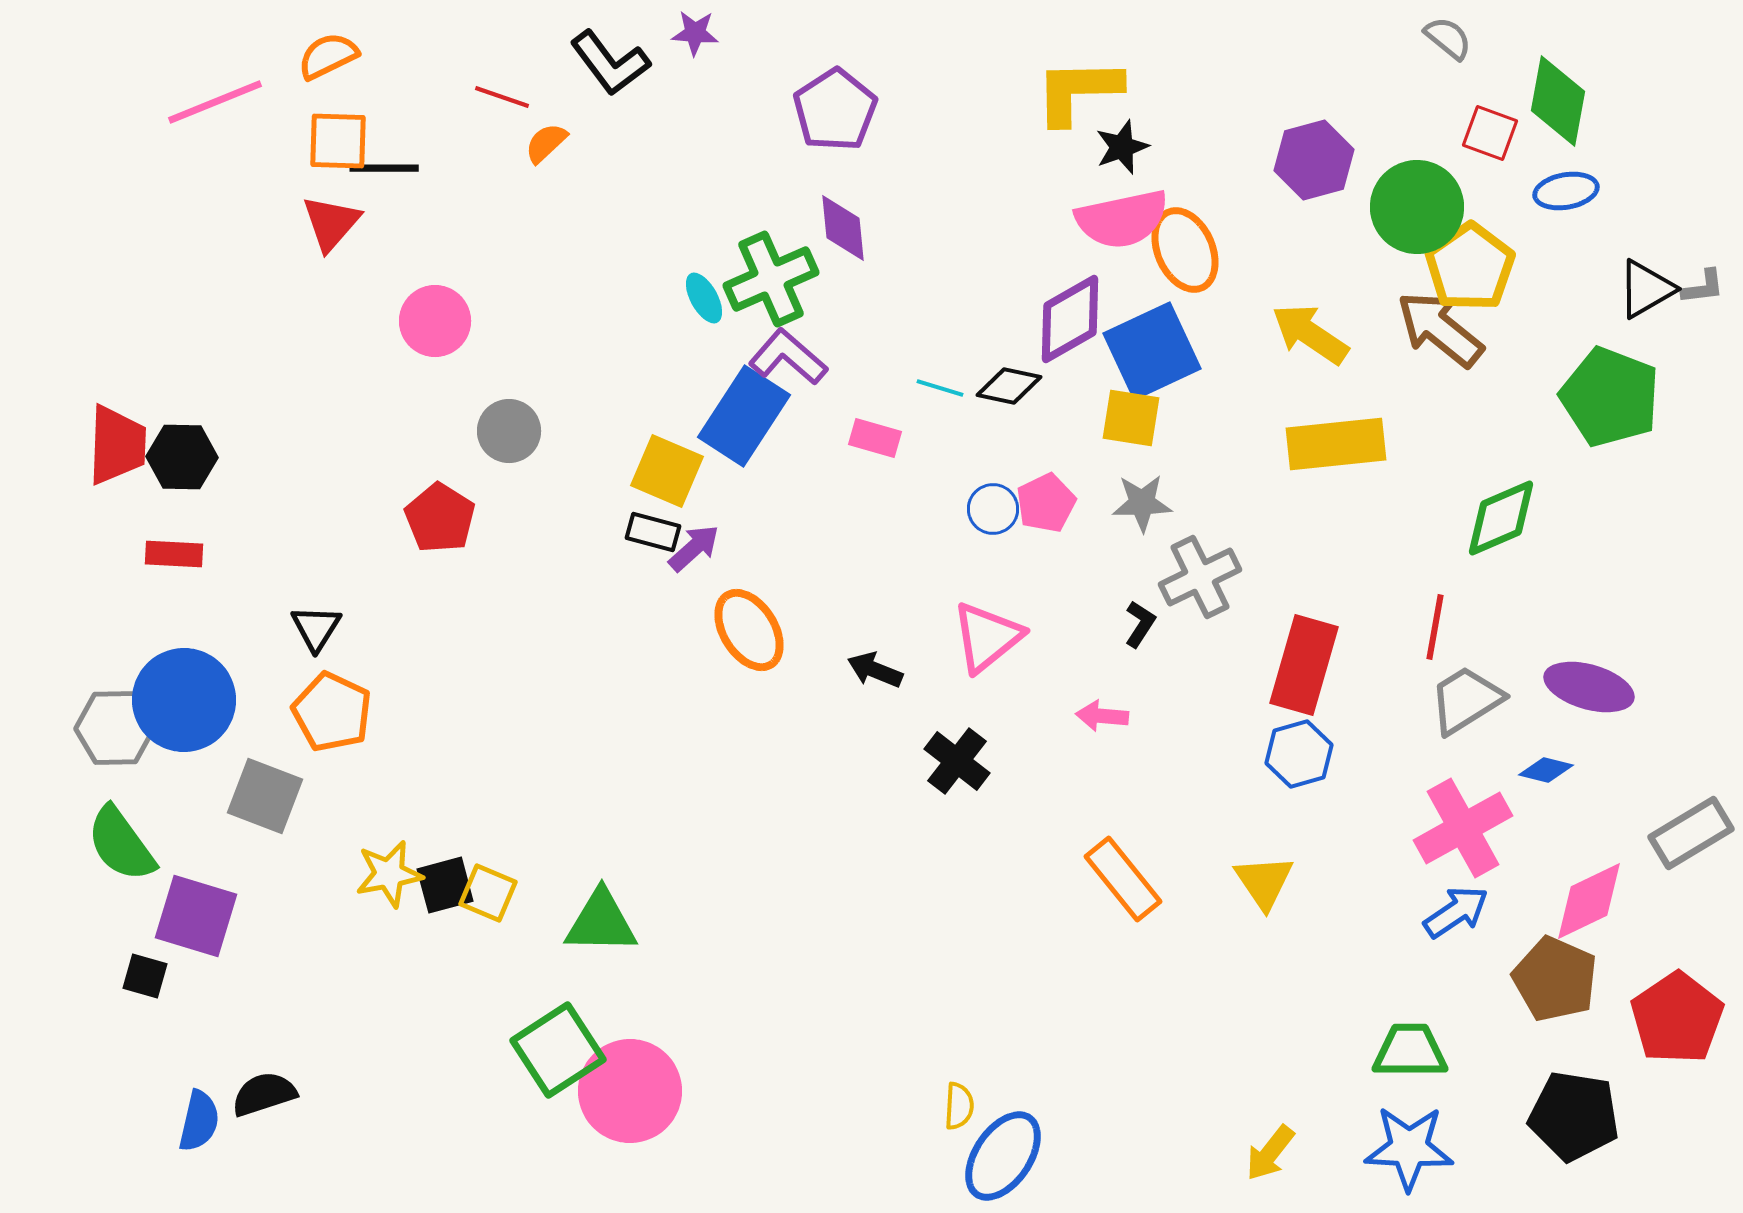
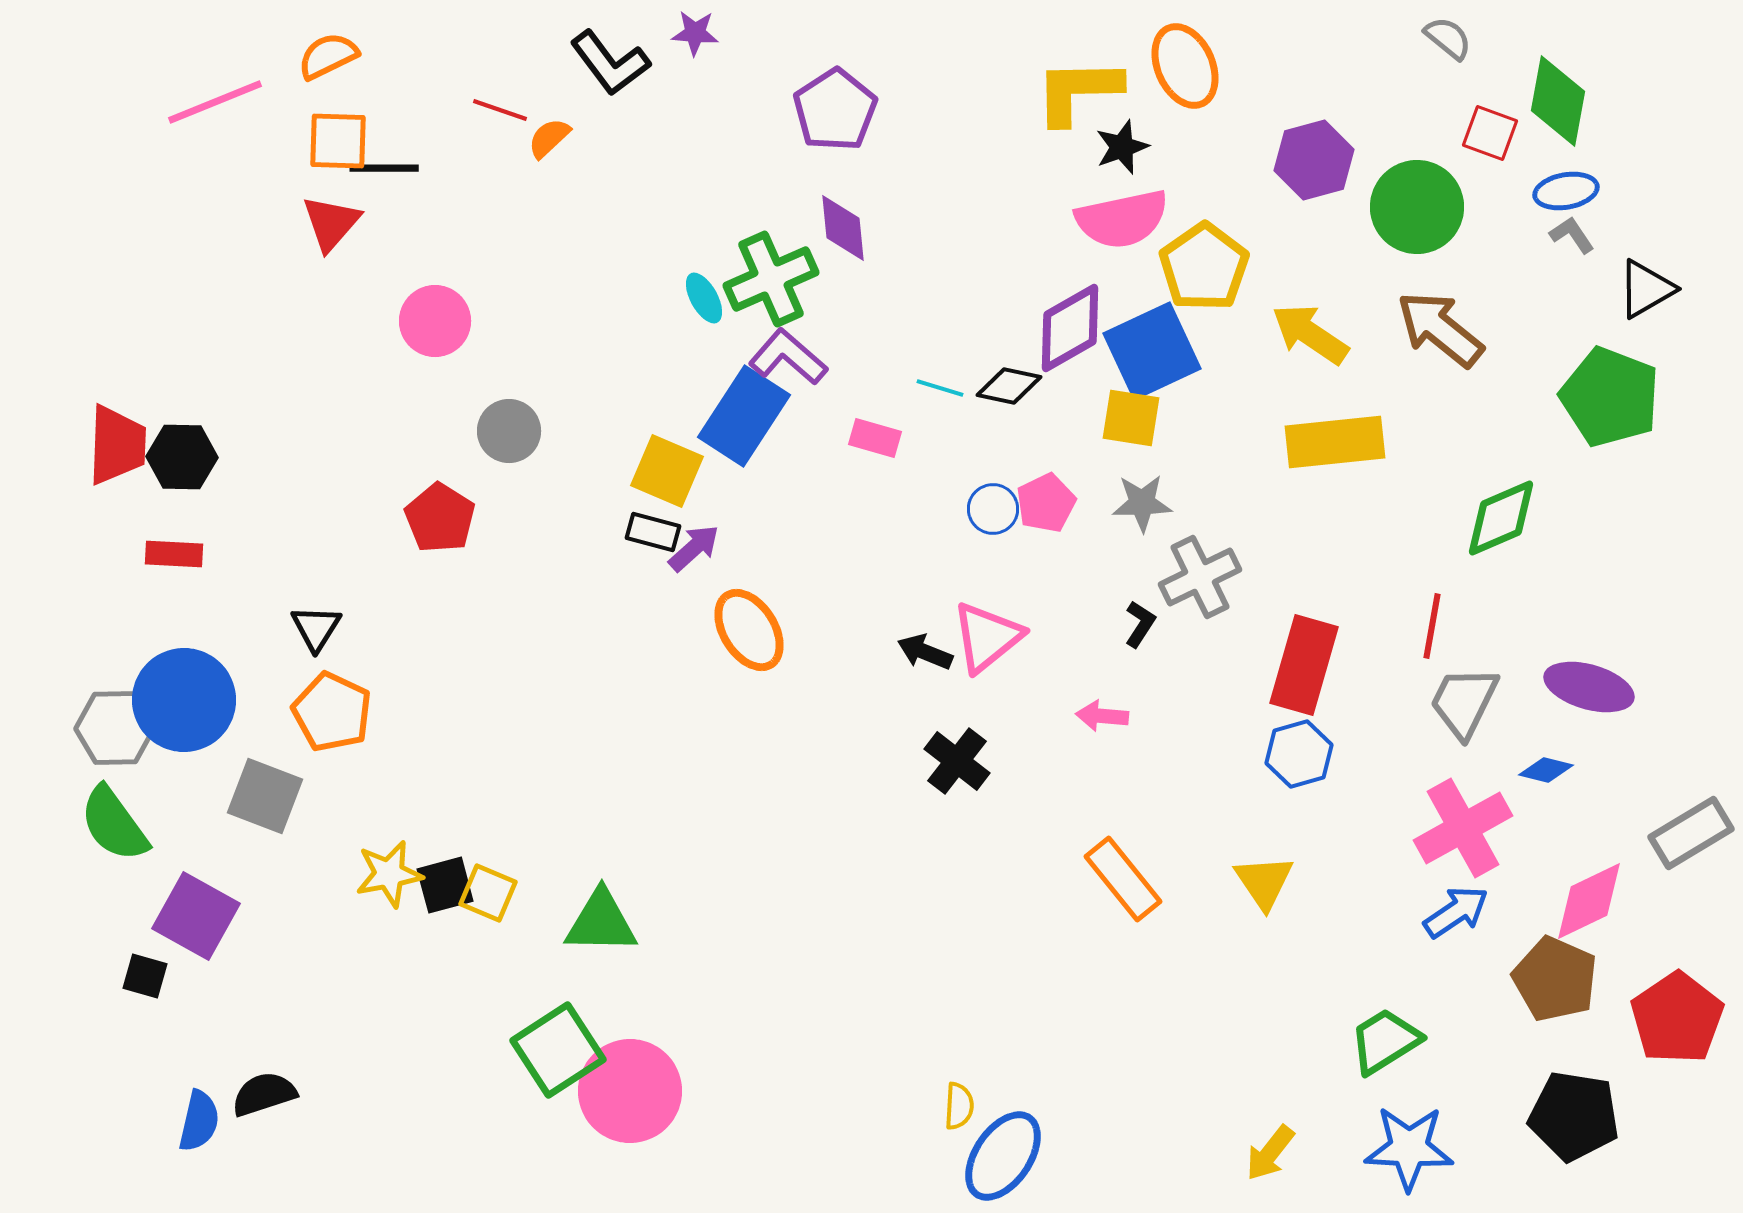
red line at (502, 97): moved 2 px left, 13 px down
orange semicircle at (546, 143): moved 3 px right, 5 px up
orange ellipse at (1185, 250): moved 184 px up
yellow pentagon at (1470, 267): moved 266 px left
gray L-shape at (1703, 287): moved 131 px left, 52 px up; rotated 117 degrees counterclockwise
purple diamond at (1070, 319): moved 9 px down
yellow rectangle at (1336, 444): moved 1 px left, 2 px up
red line at (1435, 627): moved 3 px left, 1 px up
black arrow at (875, 670): moved 50 px right, 18 px up
gray trapezoid at (1466, 700): moved 2 px left, 2 px down; rotated 32 degrees counterclockwise
green semicircle at (121, 844): moved 7 px left, 20 px up
purple square at (196, 916): rotated 12 degrees clockwise
green trapezoid at (1410, 1051): moved 25 px left, 10 px up; rotated 32 degrees counterclockwise
